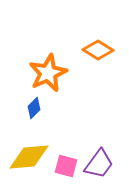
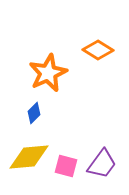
blue diamond: moved 5 px down
purple trapezoid: moved 3 px right
